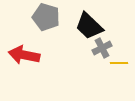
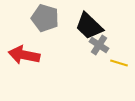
gray pentagon: moved 1 px left, 1 px down
gray cross: moved 3 px left, 3 px up; rotated 30 degrees counterclockwise
yellow line: rotated 18 degrees clockwise
